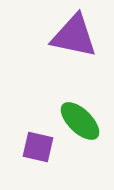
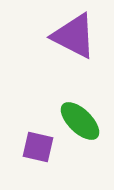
purple triangle: rotated 15 degrees clockwise
